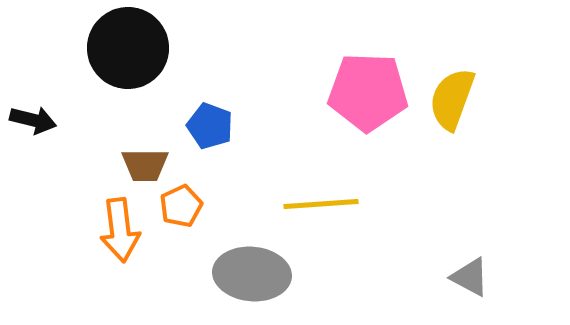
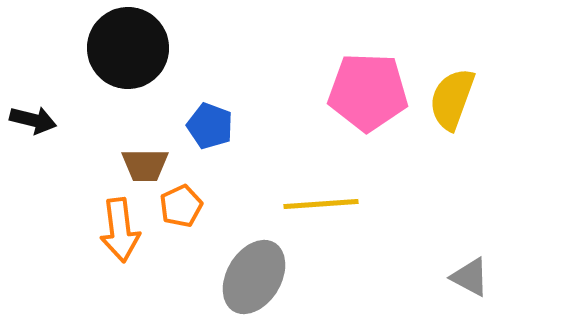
gray ellipse: moved 2 px right, 3 px down; rotated 64 degrees counterclockwise
